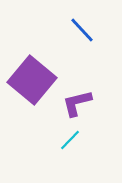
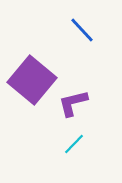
purple L-shape: moved 4 px left
cyan line: moved 4 px right, 4 px down
